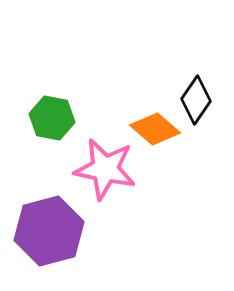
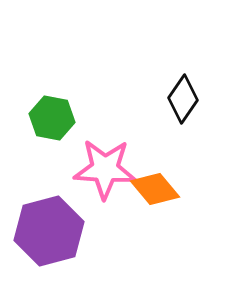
black diamond: moved 13 px left, 1 px up
orange diamond: moved 60 px down; rotated 9 degrees clockwise
pink star: rotated 8 degrees counterclockwise
